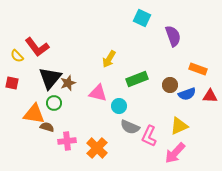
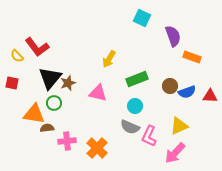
orange rectangle: moved 6 px left, 12 px up
brown circle: moved 1 px down
blue semicircle: moved 2 px up
cyan circle: moved 16 px right
brown semicircle: moved 1 px down; rotated 24 degrees counterclockwise
